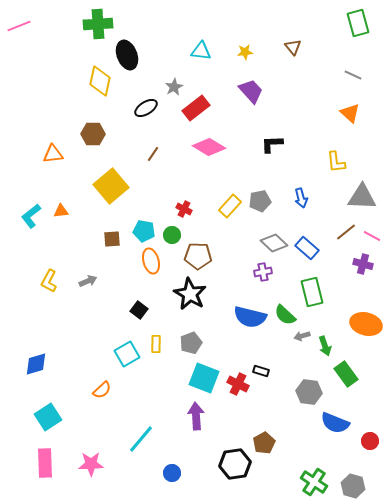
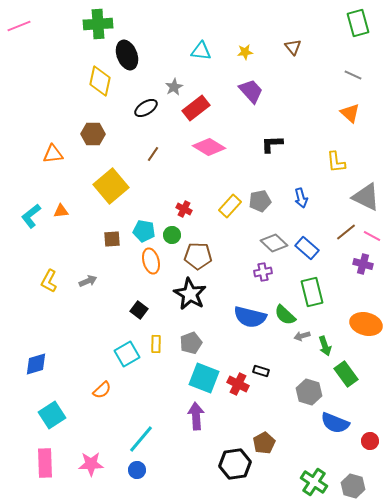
gray triangle at (362, 197): moved 4 px right; rotated 24 degrees clockwise
gray hexagon at (309, 392): rotated 10 degrees clockwise
cyan square at (48, 417): moved 4 px right, 2 px up
blue circle at (172, 473): moved 35 px left, 3 px up
